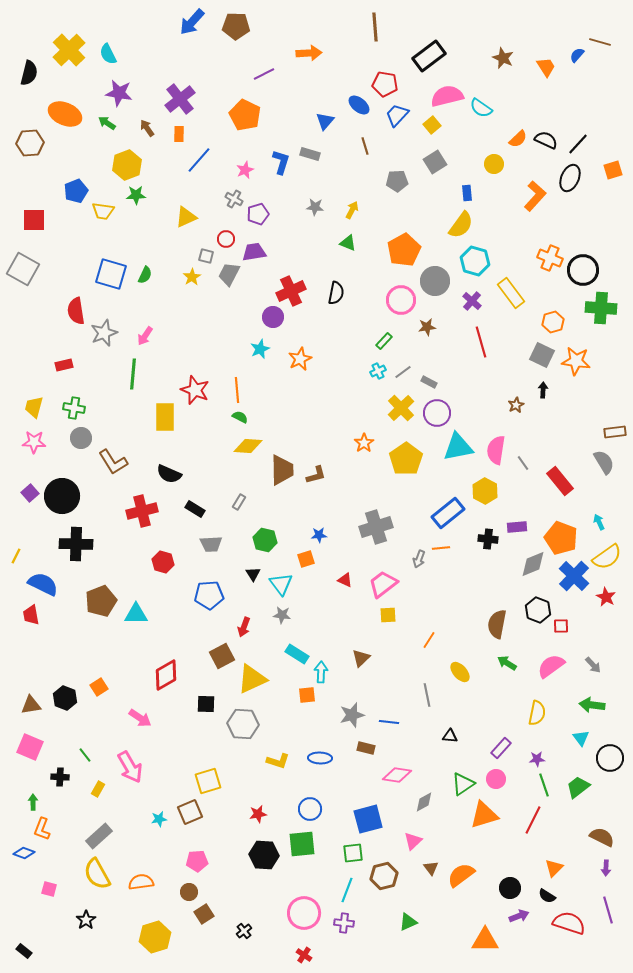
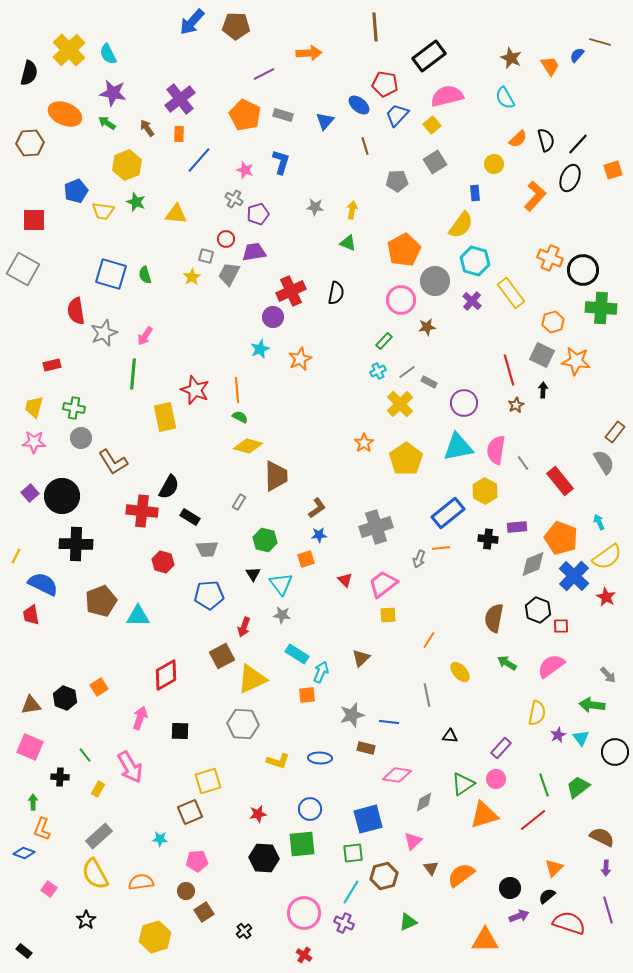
brown star at (503, 58): moved 8 px right
orange trapezoid at (546, 67): moved 4 px right, 1 px up
purple star at (119, 93): moved 6 px left
cyan semicircle at (481, 108): moved 24 px right, 10 px up; rotated 25 degrees clockwise
black semicircle at (546, 140): rotated 50 degrees clockwise
gray rectangle at (310, 154): moved 27 px left, 39 px up
pink star at (245, 170): rotated 30 degrees counterclockwise
blue rectangle at (467, 193): moved 8 px right
green star at (136, 195): moved 7 px down; rotated 24 degrees clockwise
yellow arrow at (352, 210): rotated 18 degrees counterclockwise
yellow triangle at (186, 217): moved 10 px left, 3 px up; rotated 30 degrees clockwise
green semicircle at (145, 275): rotated 138 degrees clockwise
red line at (481, 342): moved 28 px right, 28 px down
red rectangle at (64, 365): moved 12 px left
gray line at (403, 372): moved 4 px right
yellow cross at (401, 408): moved 1 px left, 4 px up
purple circle at (437, 413): moved 27 px right, 10 px up
yellow rectangle at (165, 417): rotated 12 degrees counterclockwise
brown rectangle at (615, 432): rotated 45 degrees counterclockwise
yellow diamond at (248, 446): rotated 12 degrees clockwise
brown trapezoid at (282, 470): moved 6 px left, 6 px down
black semicircle at (169, 474): moved 13 px down; rotated 85 degrees counterclockwise
brown L-shape at (316, 475): moved 1 px right, 33 px down; rotated 20 degrees counterclockwise
black rectangle at (195, 509): moved 5 px left, 8 px down
red cross at (142, 511): rotated 20 degrees clockwise
gray trapezoid at (211, 544): moved 4 px left, 5 px down
red triangle at (345, 580): rotated 21 degrees clockwise
cyan triangle at (136, 614): moved 2 px right, 2 px down
brown semicircle at (497, 624): moved 3 px left, 6 px up
gray arrow at (593, 665): moved 15 px right, 10 px down
cyan arrow at (321, 672): rotated 20 degrees clockwise
black square at (206, 704): moved 26 px left, 27 px down
pink arrow at (140, 718): rotated 105 degrees counterclockwise
black circle at (610, 758): moved 5 px right, 6 px up
purple star at (537, 759): moved 21 px right, 24 px up; rotated 21 degrees counterclockwise
cyan star at (159, 819): moved 1 px right, 20 px down; rotated 14 degrees clockwise
red line at (533, 820): rotated 24 degrees clockwise
black hexagon at (264, 855): moved 3 px down
yellow semicircle at (97, 874): moved 2 px left
pink square at (49, 889): rotated 21 degrees clockwise
cyan line at (347, 890): moved 4 px right, 2 px down; rotated 10 degrees clockwise
brown circle at (189, 892): moved 3 px left, 1 px up
black semicircle at (547, 896): rotated 108 degrees clockwise
brown square at (204, 914): moved 2 px up
purple cross at (344, 923): rotated 18 degrees clockwise
